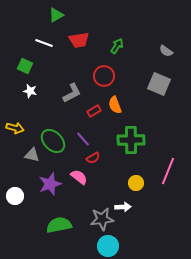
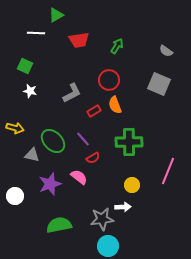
white line: moved 8 px left, 10 px up; rotated 18 degrees counterclockwise
red circle: moved 5 px right, 4 px down
green cross: moved 2 px left, 2 px down
yellow circle: moved 4 px left, 2 px down
